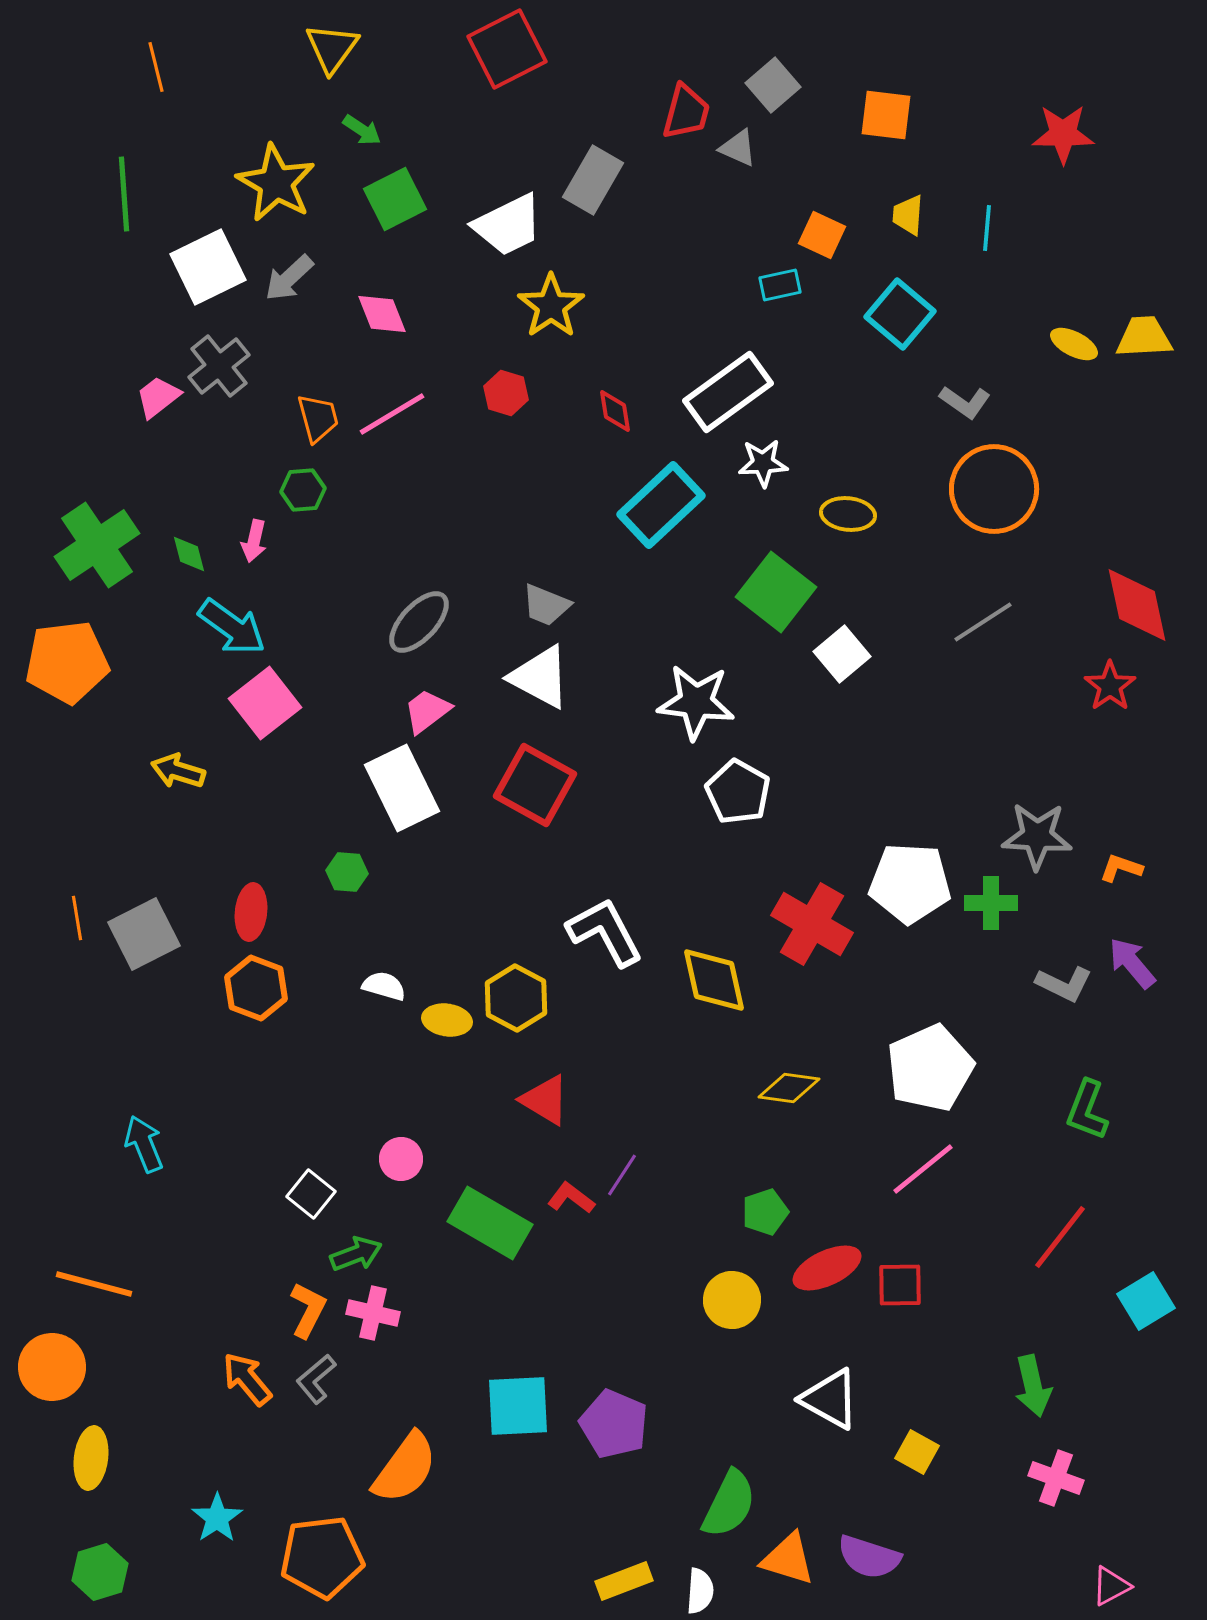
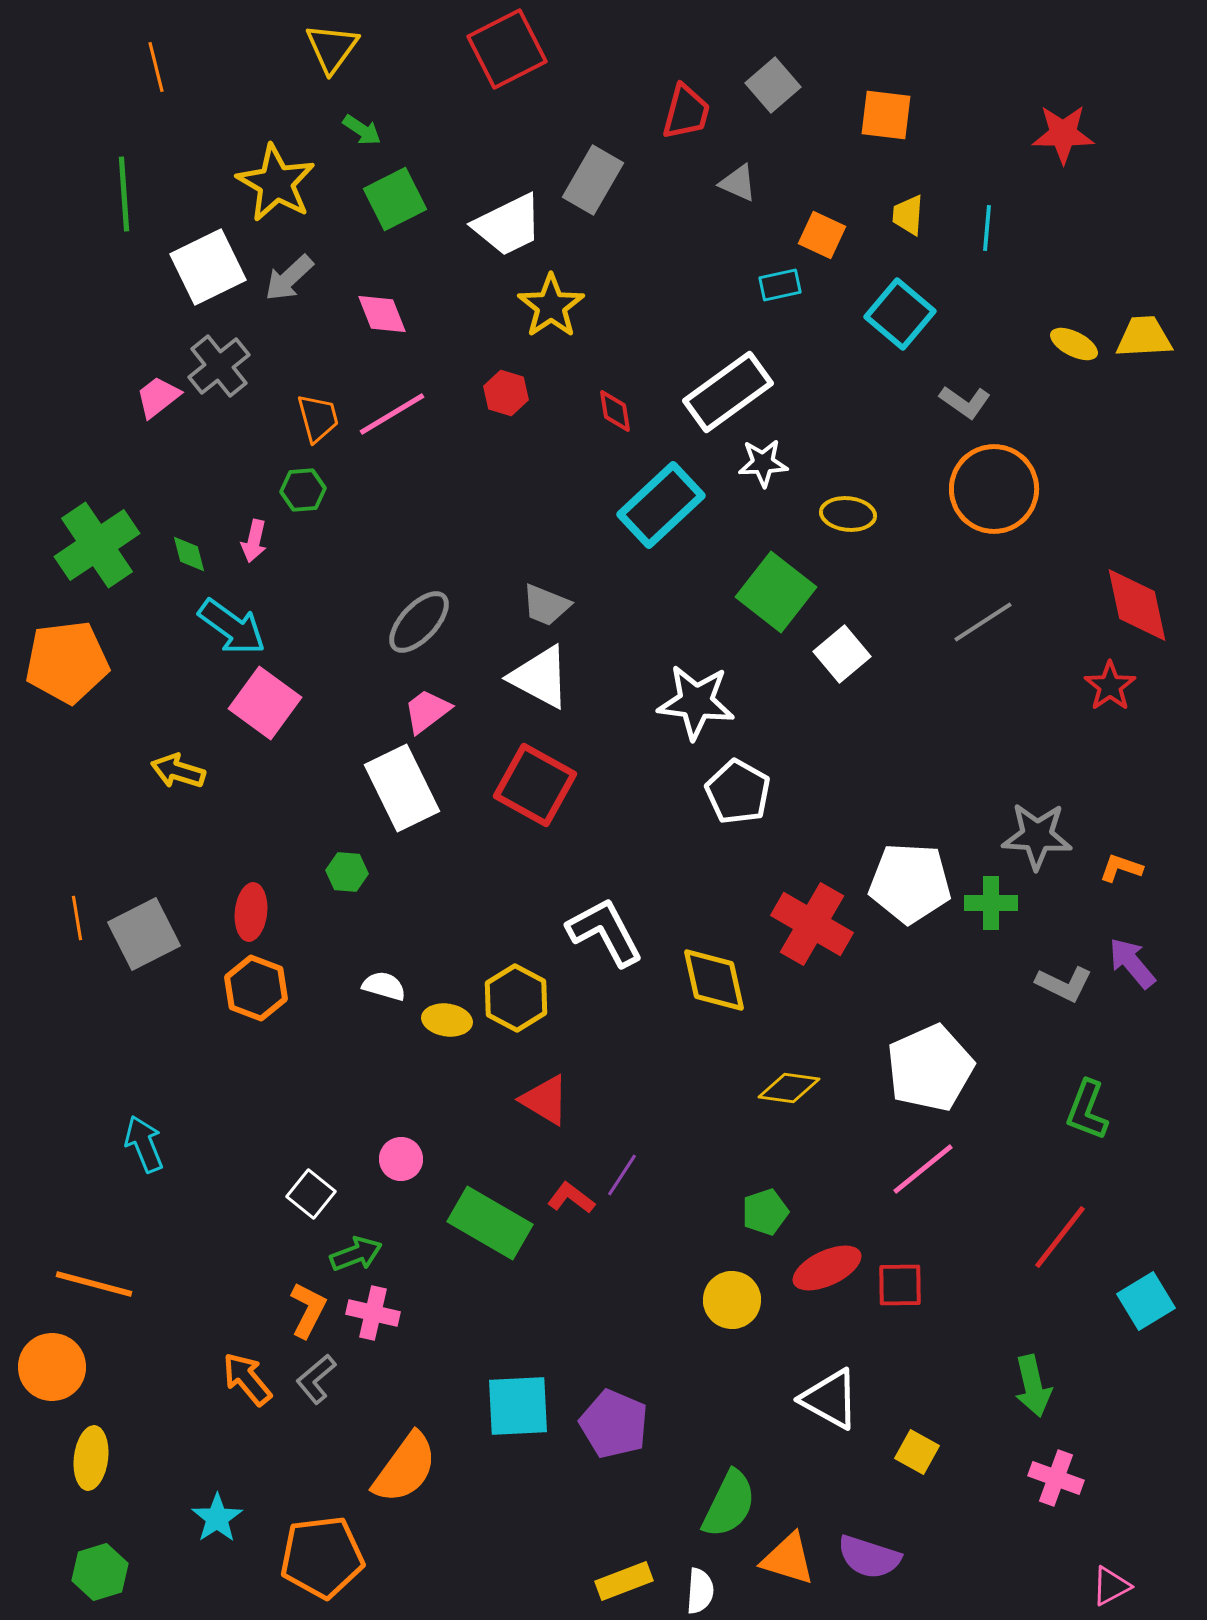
gray triangle at (738, 148): moved 35 px down
pink square at (265, 703): rotated 16 degrees counterclockwise
